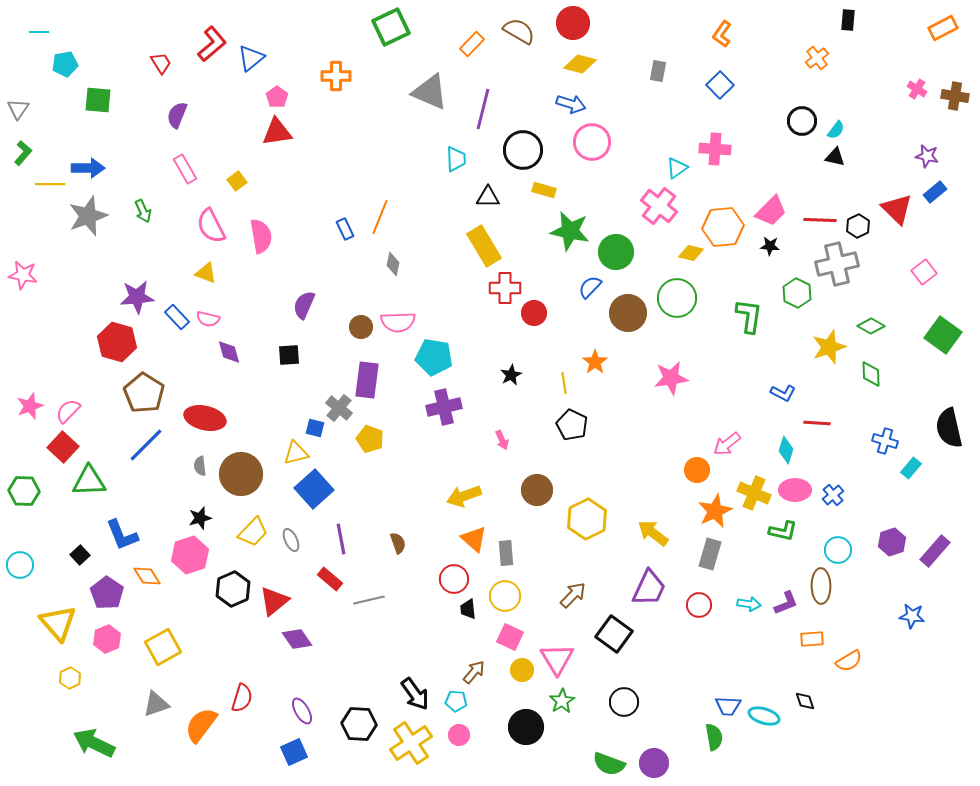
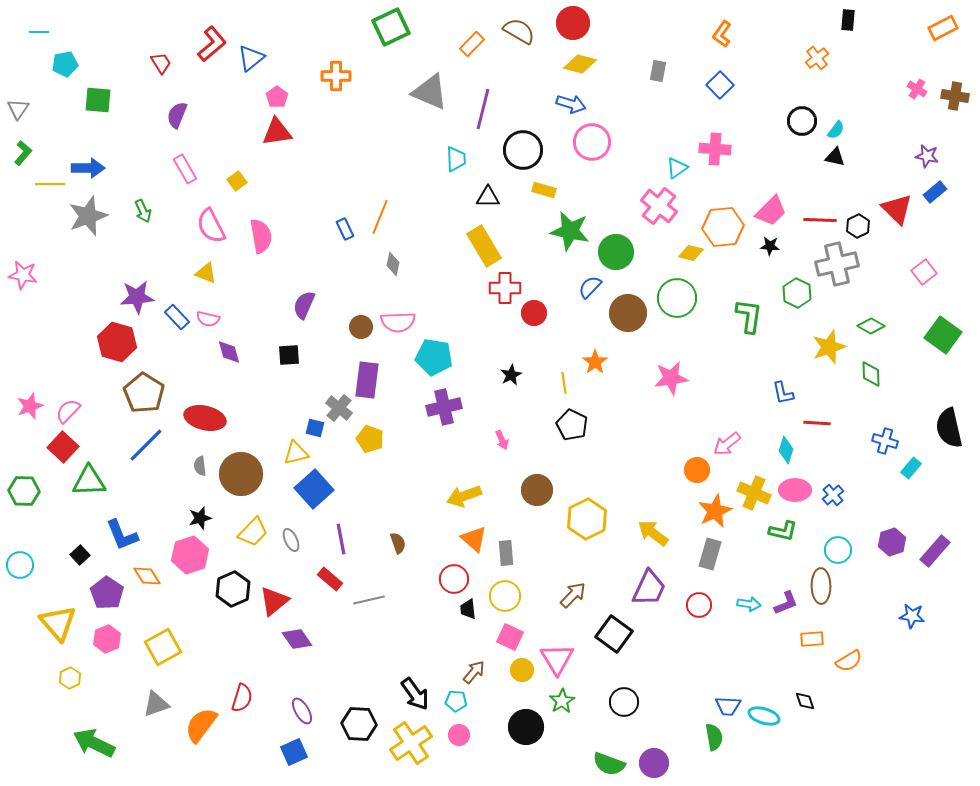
blue L-shape at (783, 393): rotated 50 degrees clockwise
